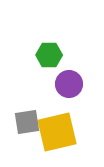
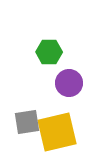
green hexagon: moved 3 px up
purple circle: moved 1 px up
